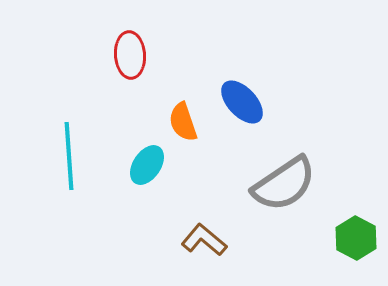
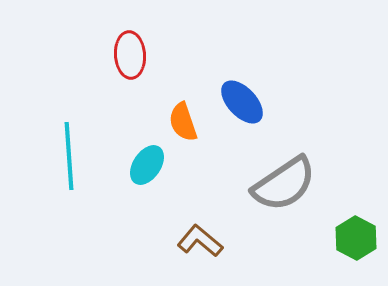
brown L-shape: moved 4 px left, 1 px down
